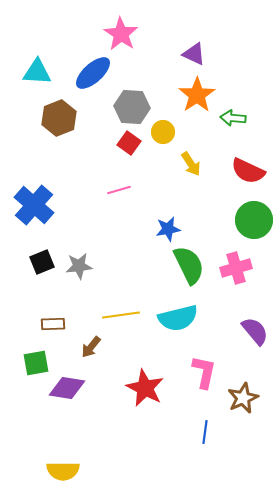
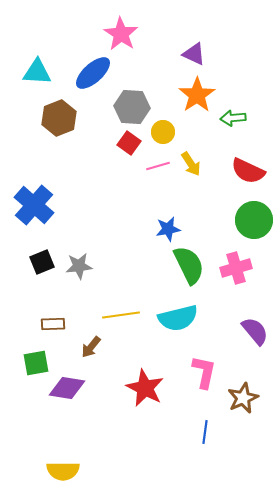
green arrow: rotated 10 degrees counterclockwise
pink line: moved 39 px right, 24 px up
